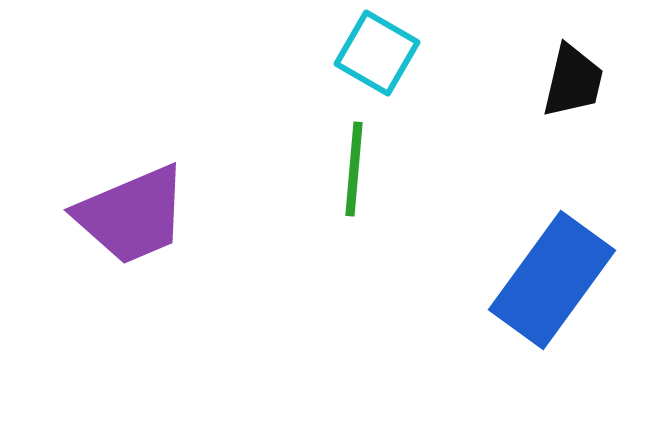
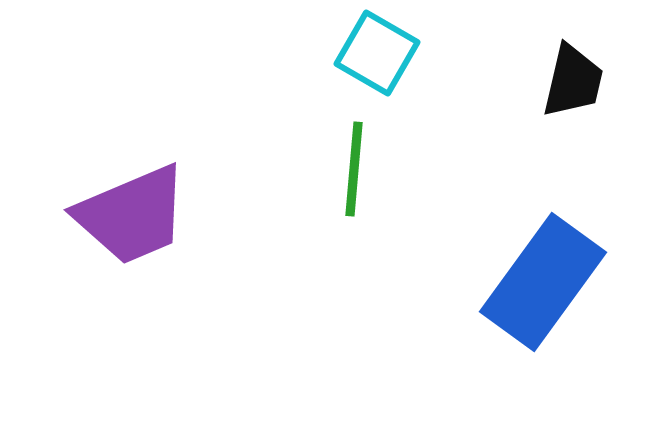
blue rectangle: moved 9 px left, 2 px down
